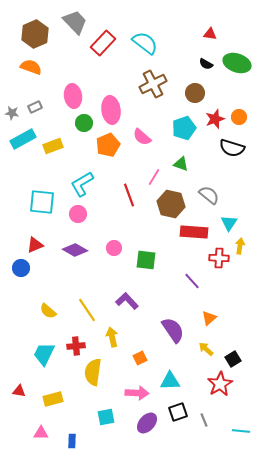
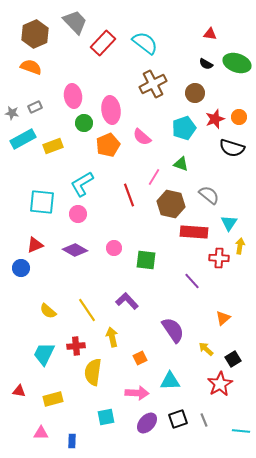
orange triangle at (209, 318): moved 14 px right
black square at (178, 412): moved 7 px down
